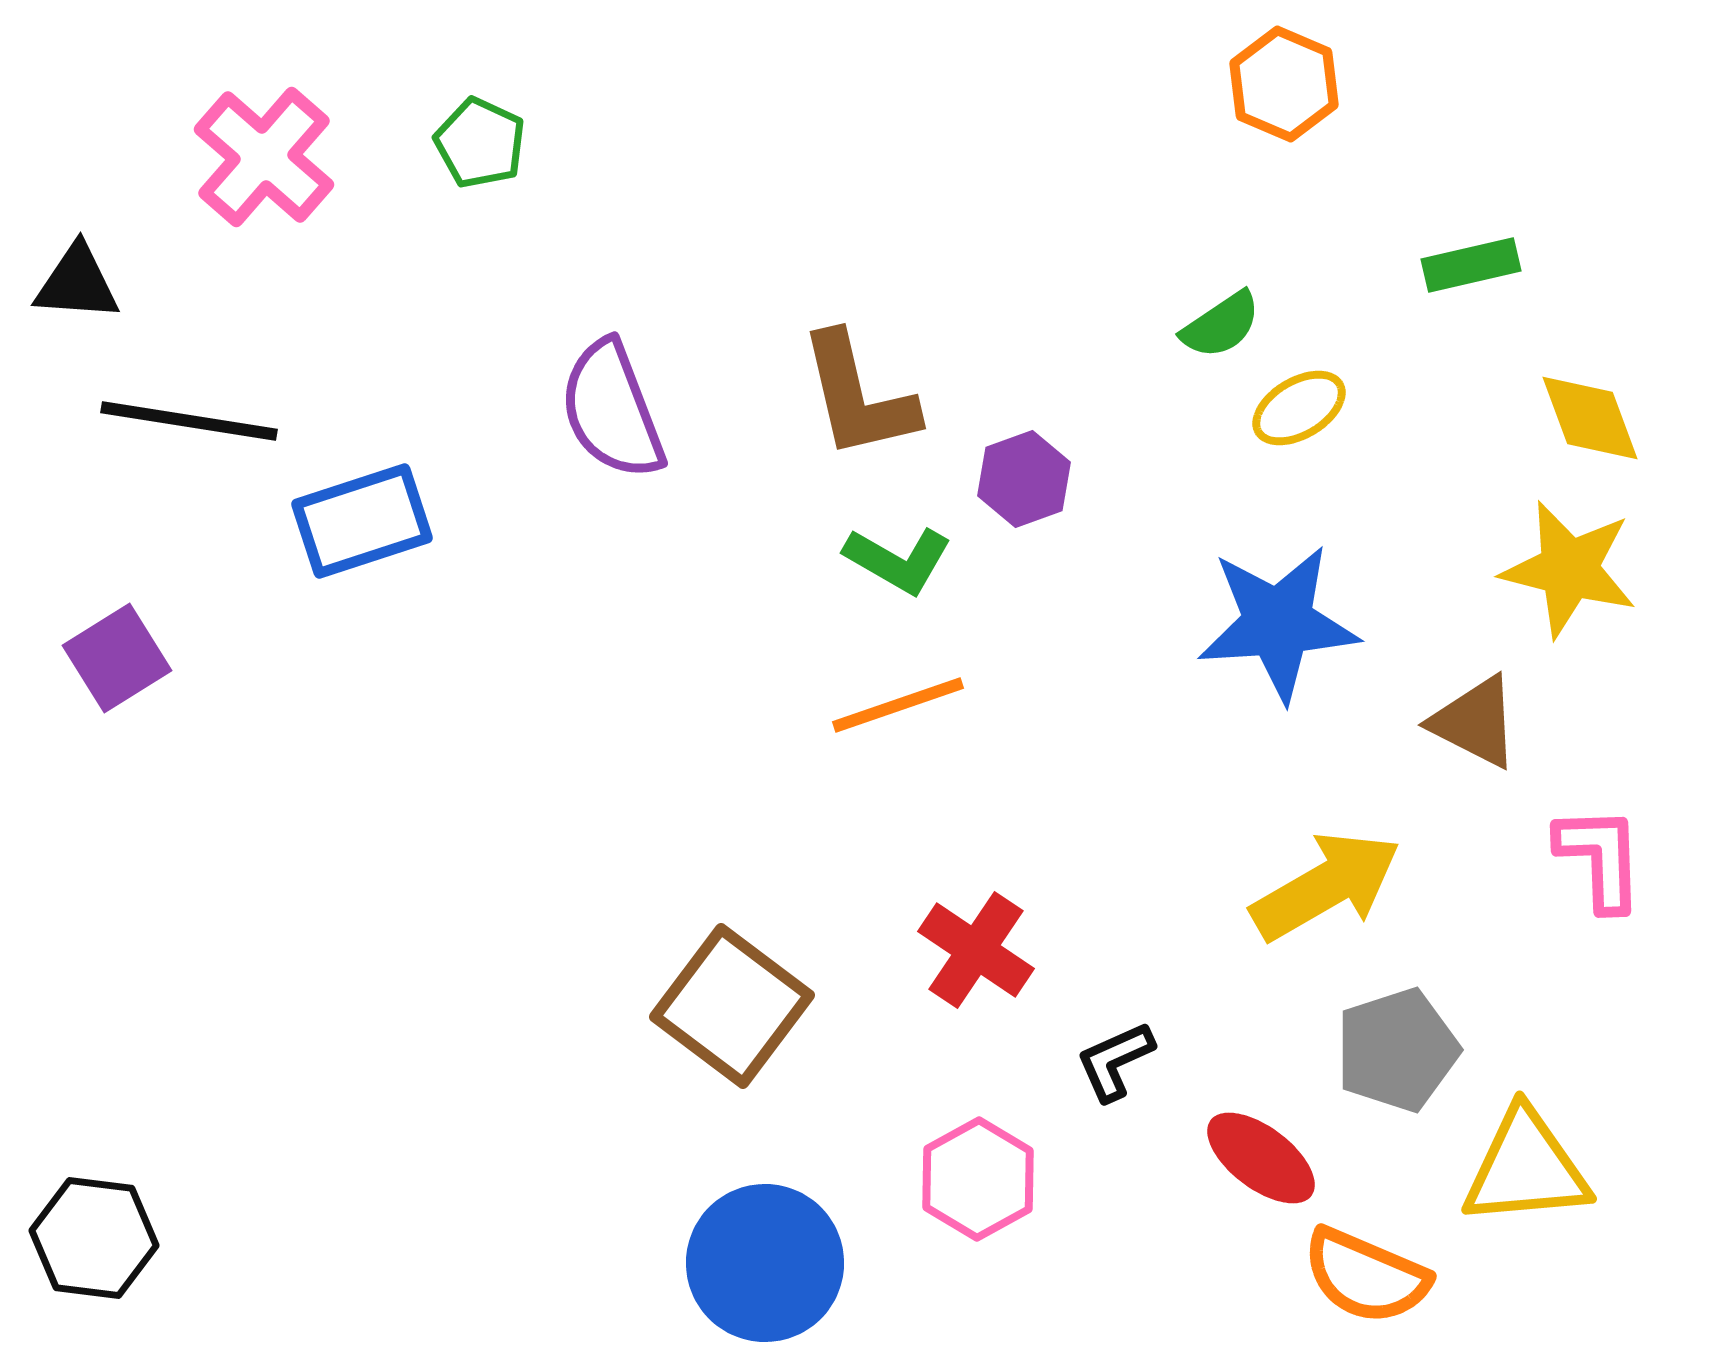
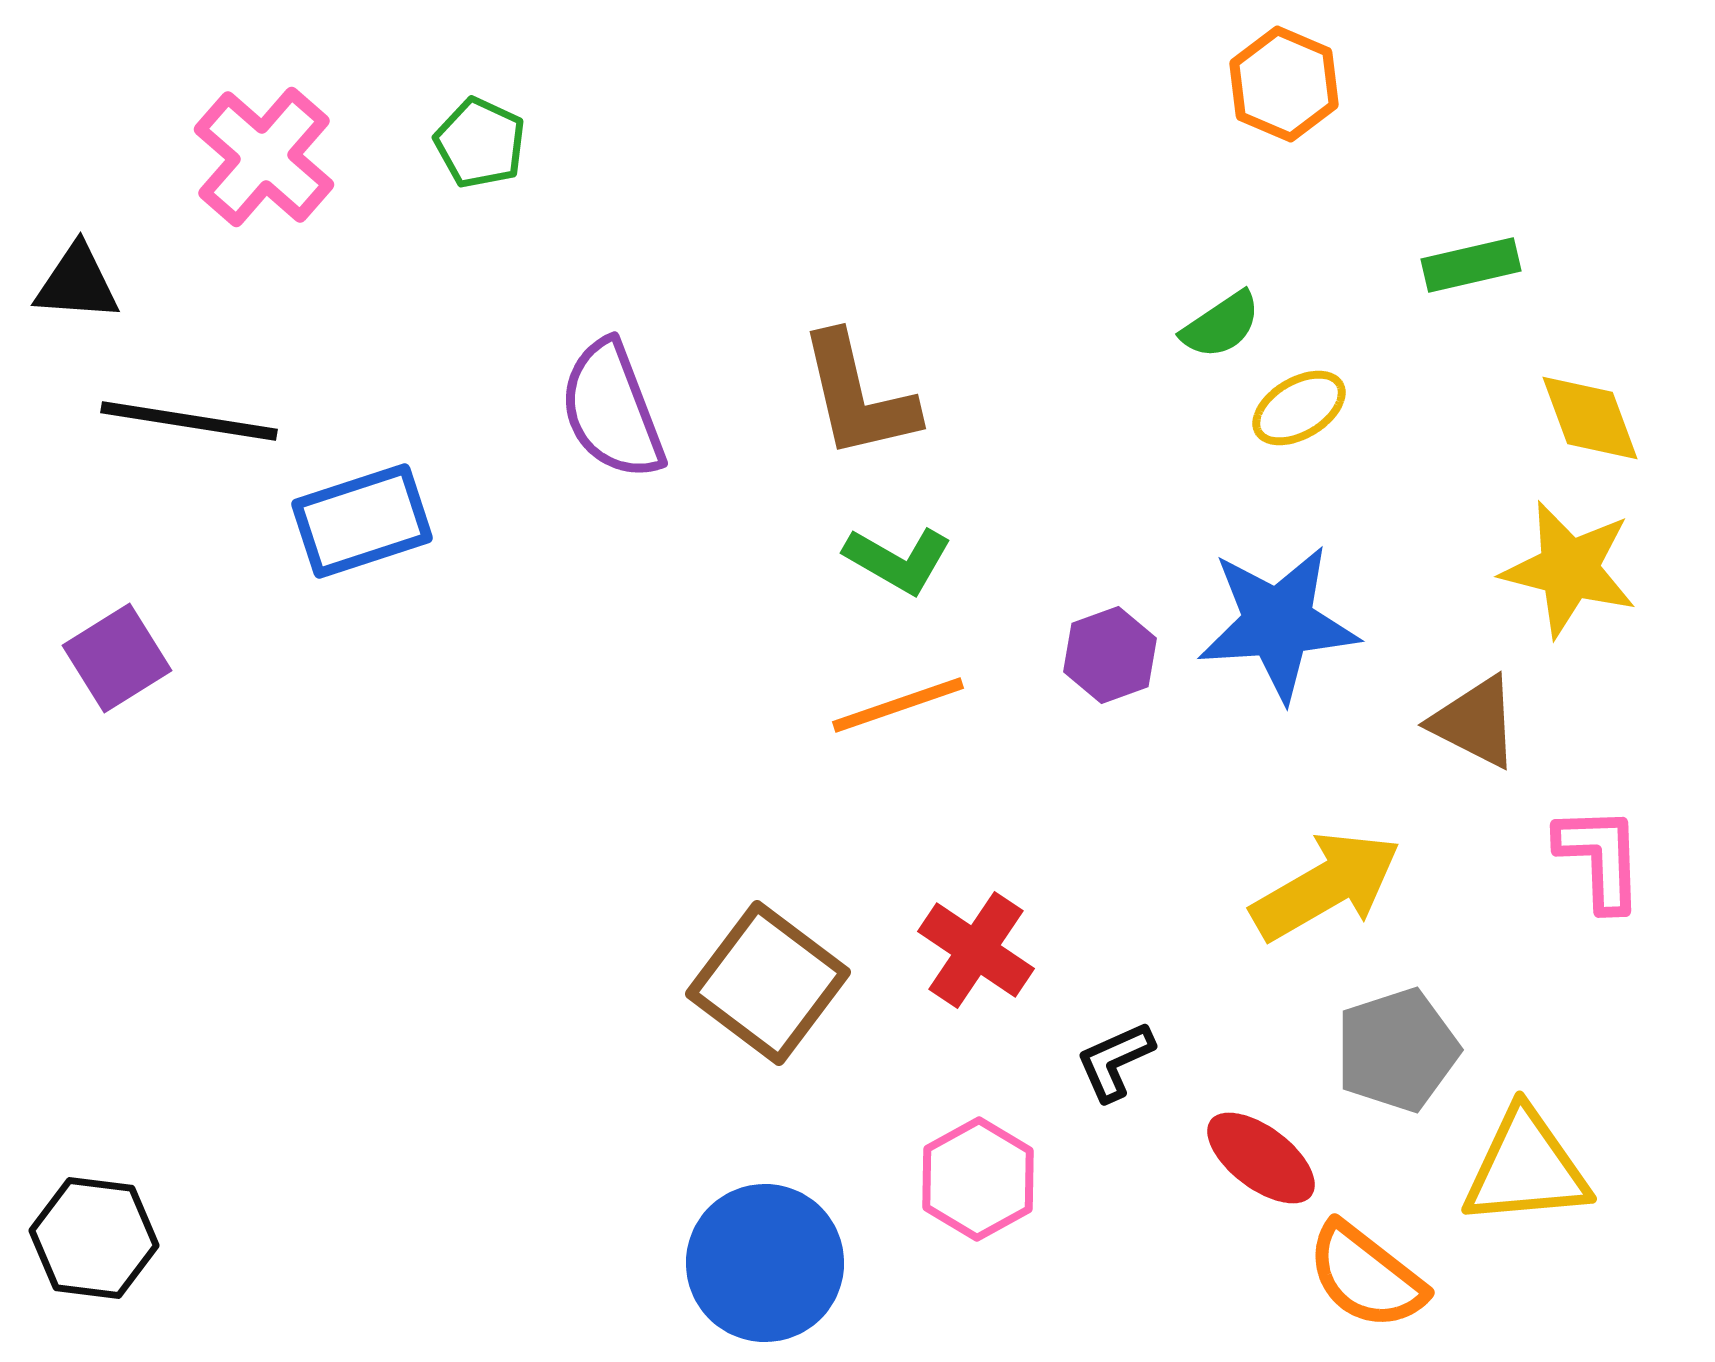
purple hexagon: moved 86 px right, 176 px down
brown square: moved 36 px right, 23 px up
orange semicircle: rotated 15 degrees clockwise
